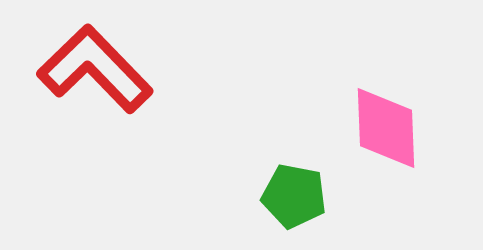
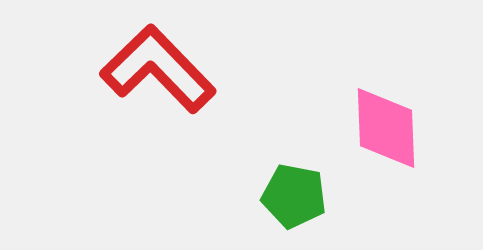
red L-shape: moved 63 px right
